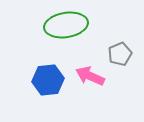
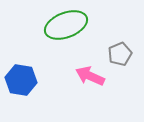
green ellipse: rotated 12 degrees counterclockwise
blue hexagon: moved 27 px left; rotated 16 degrees clockwise
